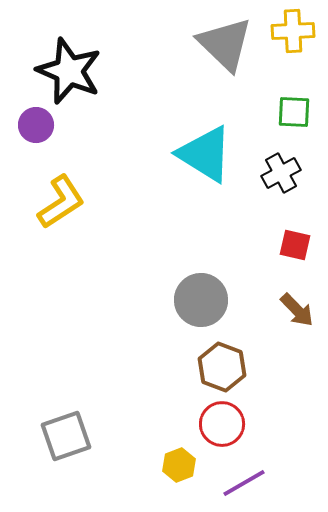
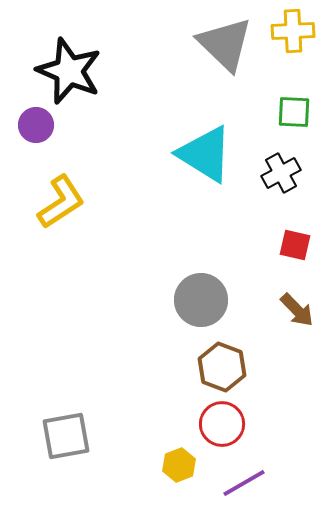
gray square: rotated 9 degrees clockwise
